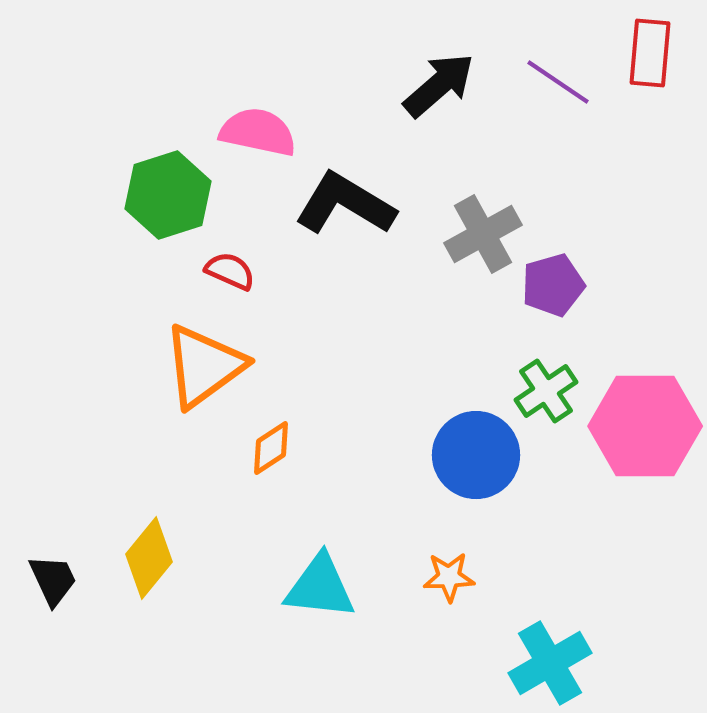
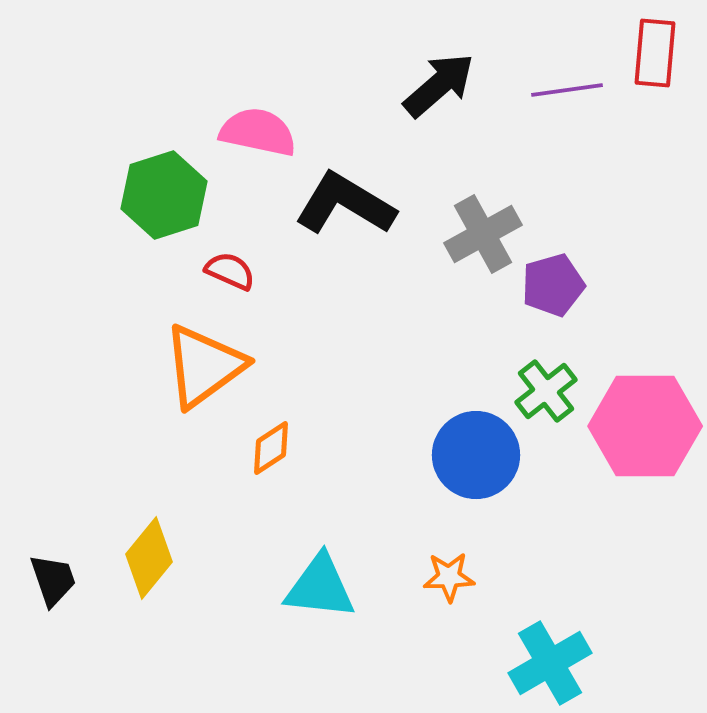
red rectangle: moved 5 px right
purple line: moved 9 px right, 8 px down; rotated 42 degrees counterclockwise
green hexagon: moved 4 px left
green cross: rotated 4 degrees counterclockwise
black trapezoid: rotated 6 degrees clockwise
